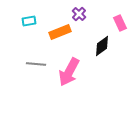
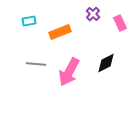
purple cross: moved 14 px right
black diamond: moved 4 px right, 17 px down; rotated 10 degrees clockwise
